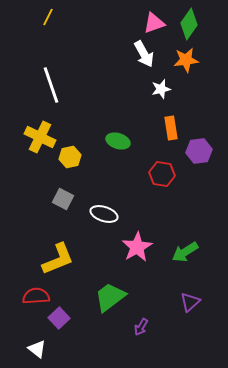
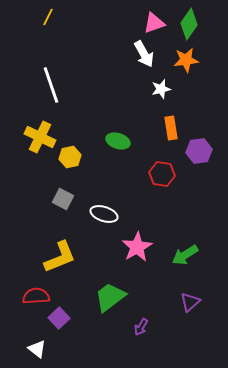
green arrow: moved 3 px down
yellow L-shape: moved 2 px right, 2 px up
